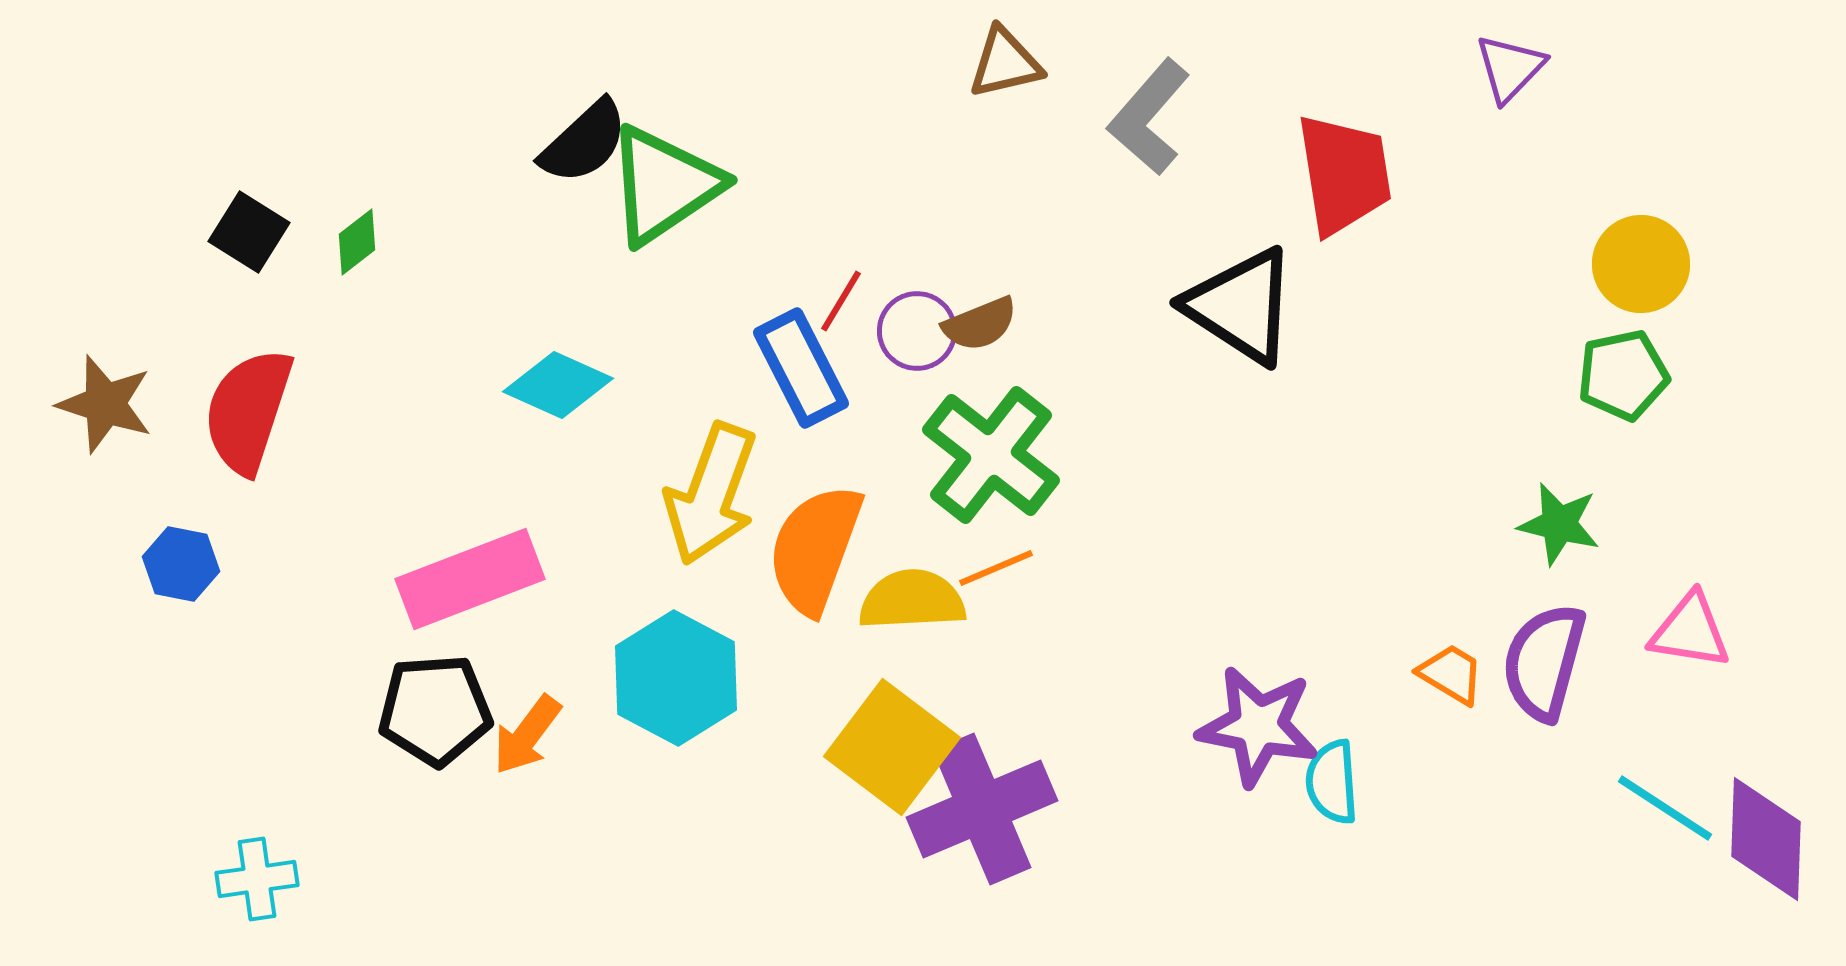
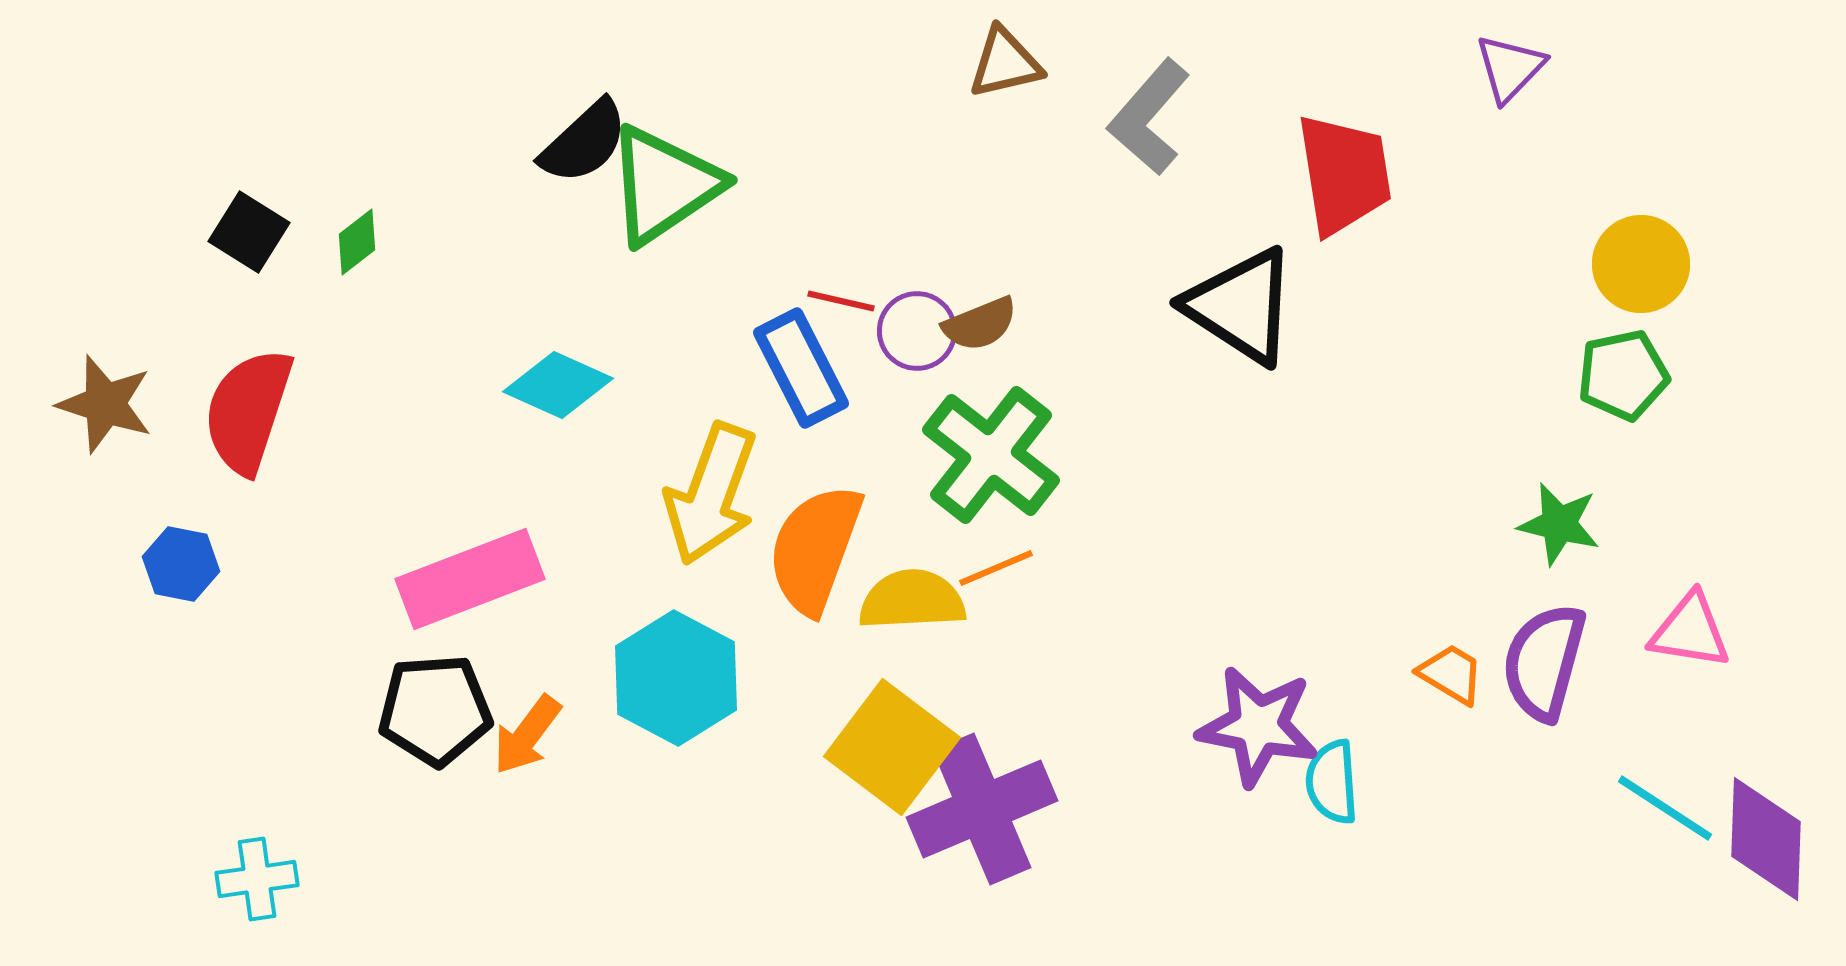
red line: rotated 72 degrees clockwise
